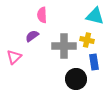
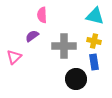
yellow cross: moved 7 px right, 1 px down
